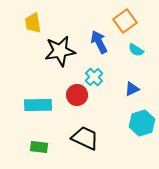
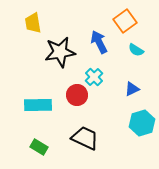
black star: moved 1 px down
green rectangle: rotated 24 degrees clockwise
